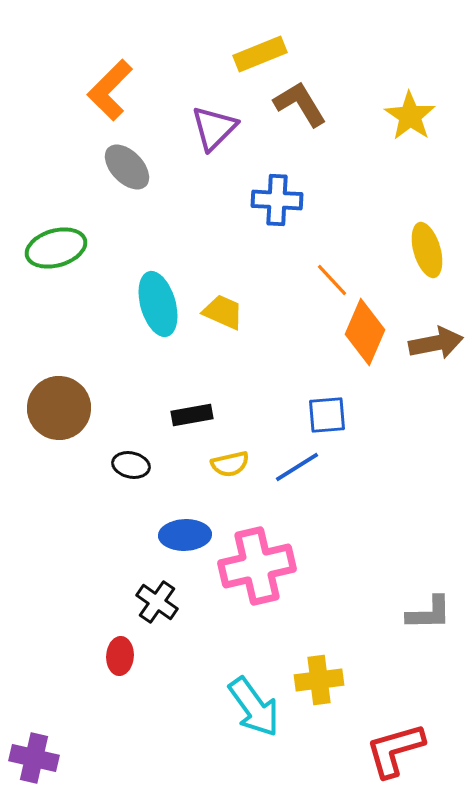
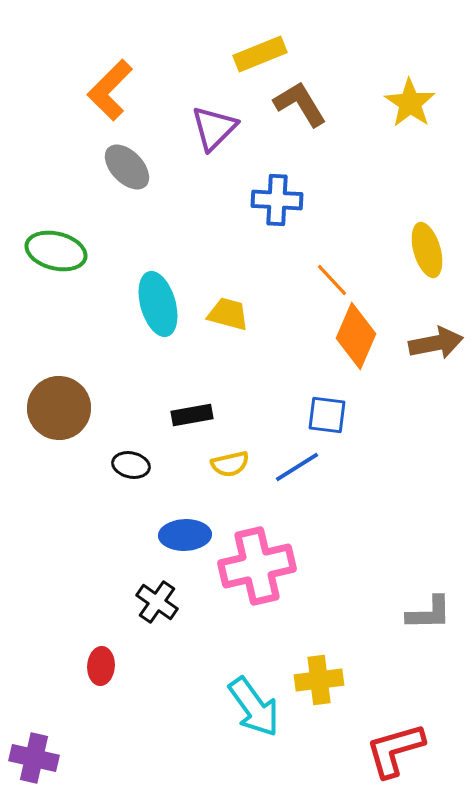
yellow star: moved 13 px up
green ellipse: moved 3 px down; rotated 30 degrees clockwise
yellow trapezoid: moved 5 px right, 2 px down; rotated 9 degrees counterclockwise
orange diamond: moved 9 px left, 4 px down
blue square: rotated 12 degrees clockwise
red ellipse: moved 19 px left, 10 px down
